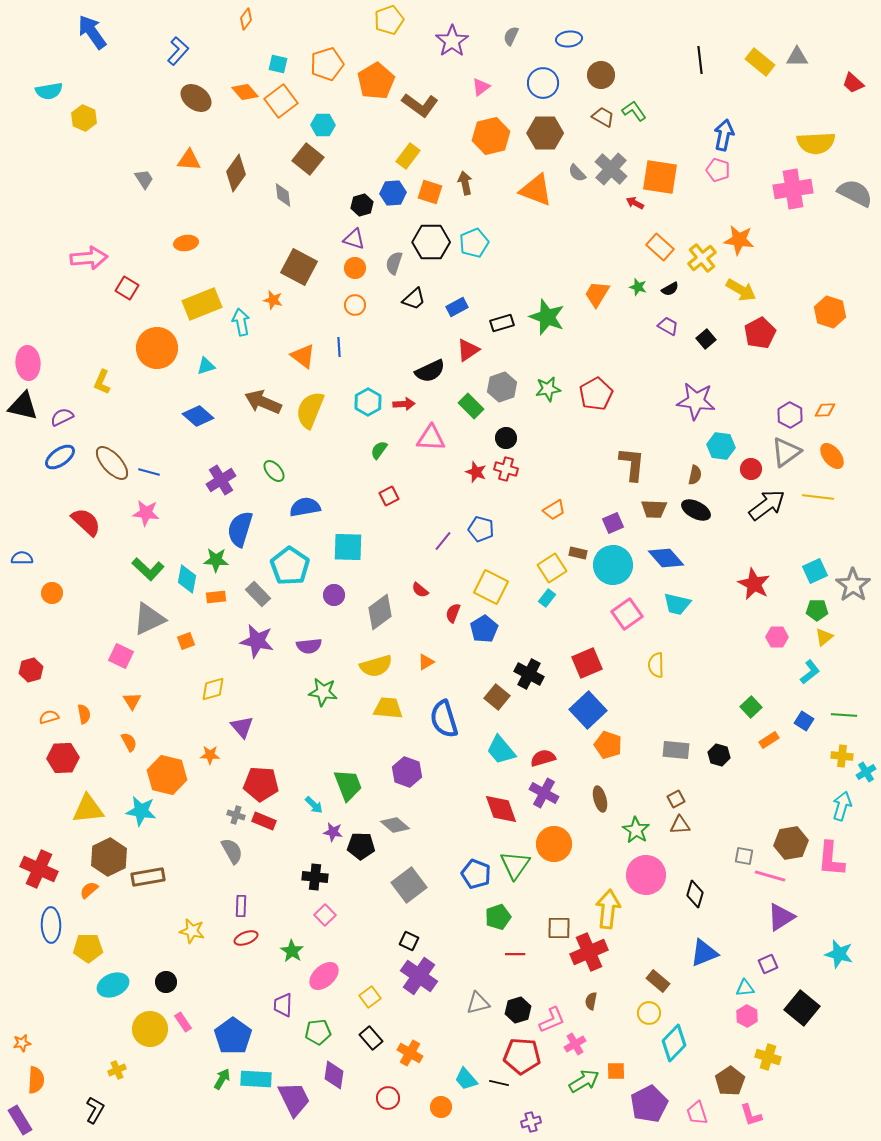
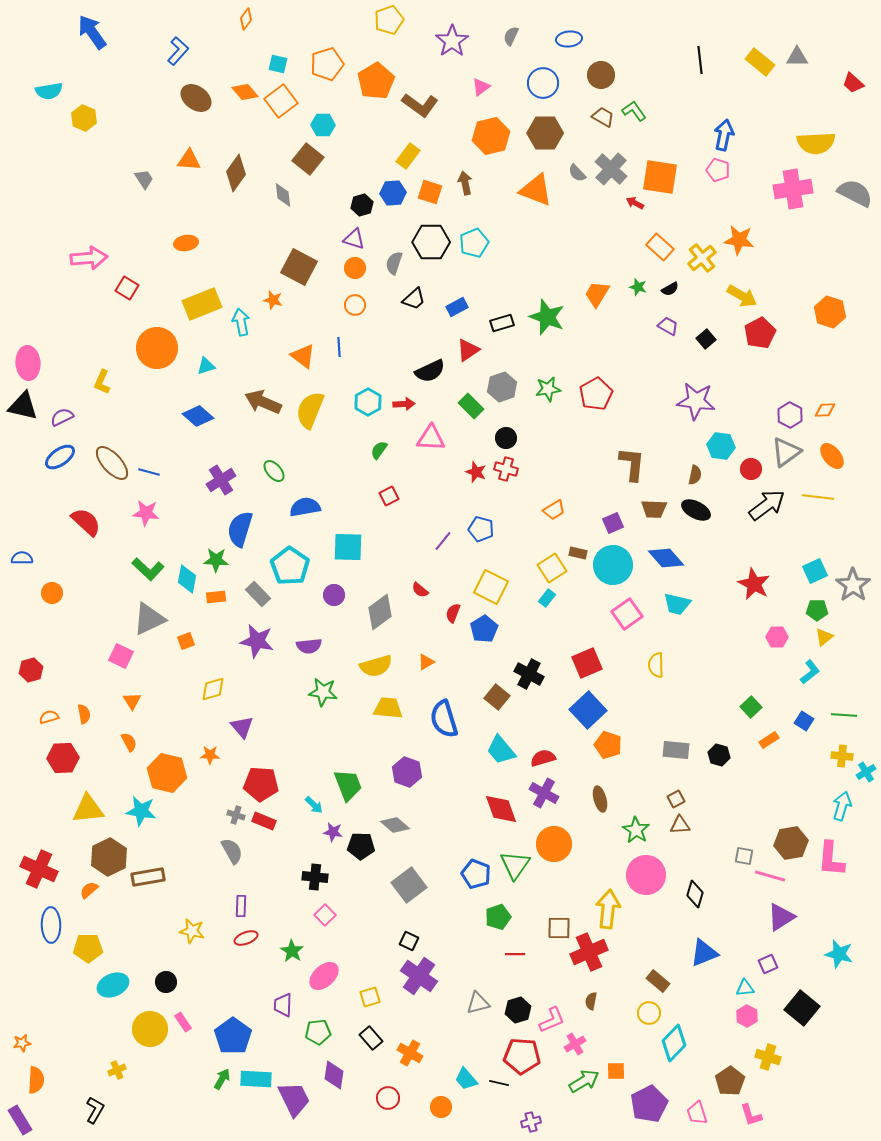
yellow arrow at (741, 290): moved 1 px right, 6 px down
orange hexagon at (167, 775): moved 2 px up
yellow square at (370, 997): rotated 20 degrees clockwise
